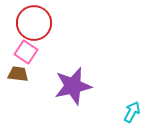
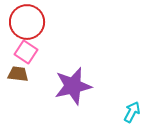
red circle: moved 7 px left, 1 px up
